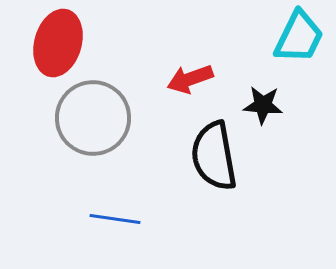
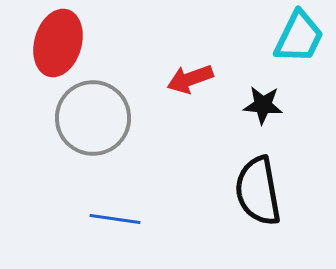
black semicircle: moved 44 px right, 35 px down
